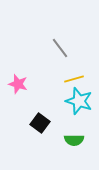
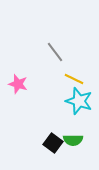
gray line: moved 5 px left, 4 px down
yellow line: rotated 42 degrees clockwise
black square: moved 13 px right, 20 px down
green semicircle: moved 1 px left
